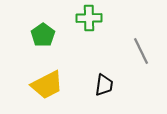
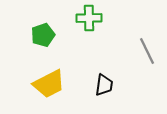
green pentagon: rotated 15 degrees clockwise
gray line: moved 6 px right
yellow trapezoid: moved 2 px right, 1 px up
